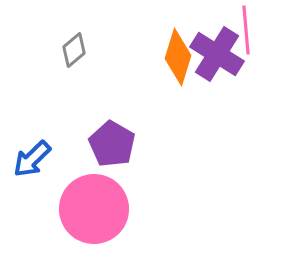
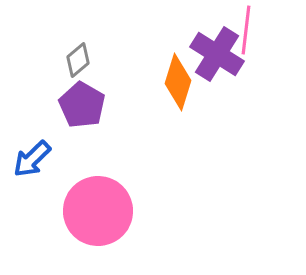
pink line: rotated 12 degrees clockwise
gray diamond: moved 4 px right, 10 px down
orange diamond: moved 25 px down
purple pentagon: moved 30 px left, 39 px up
pink circle: moved 4 px right, 2 px down
